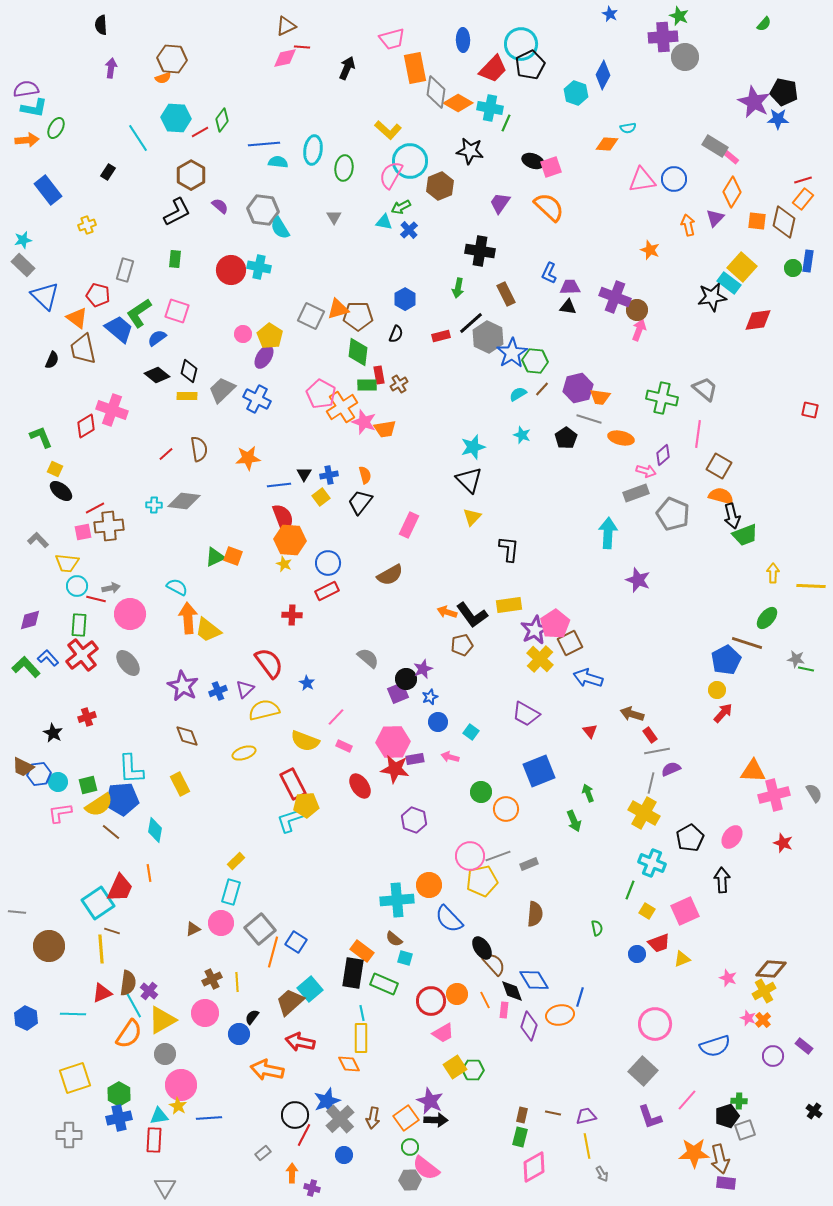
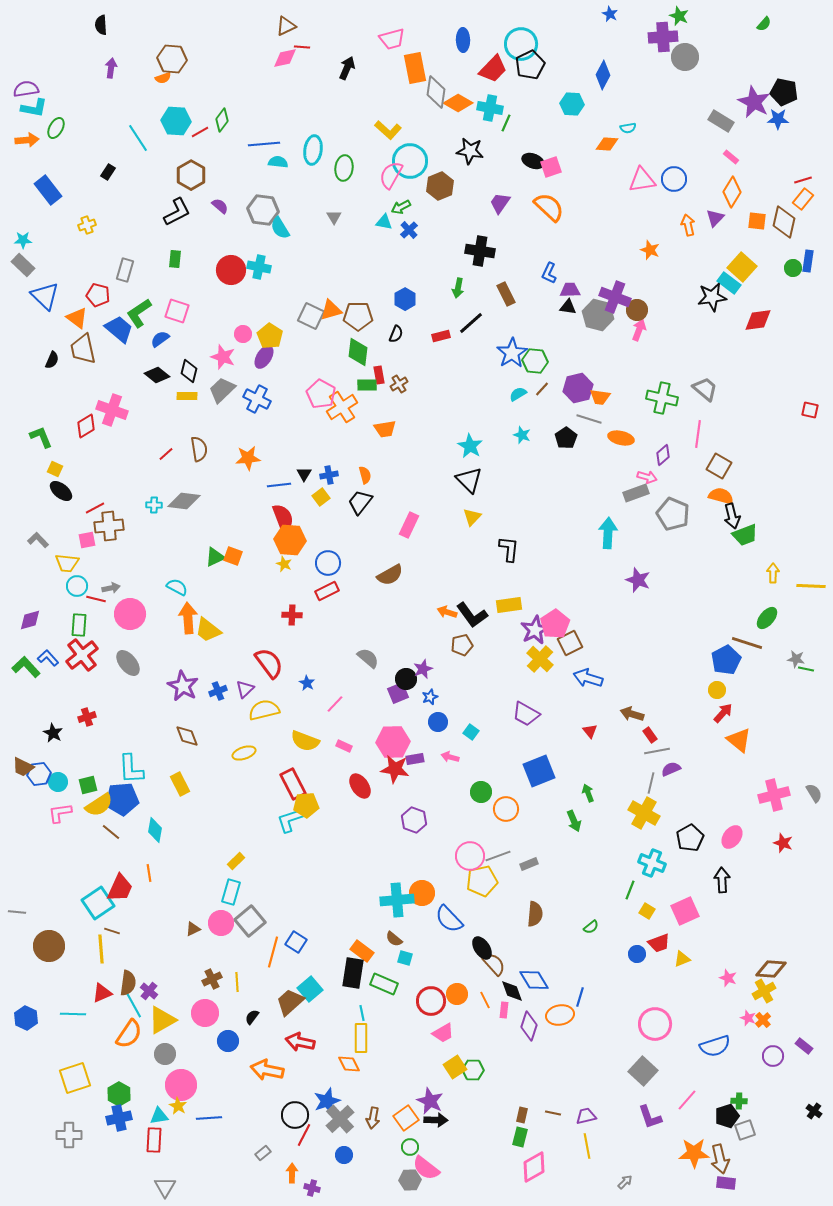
cyan hexagon at (576, 93): moved 4 px left, 11 px down; rotated 15 degrees counterclockwise
cyan hexagon at (176, 118): moved 3 px down
gray rectangle at (715, 146): moved 6 px right, 25 px up
cyan star at (23, 240): rotated 12 degrees clockwise
purple trapezoid at (570, 287): moved 3 px down
orange triangle at (338, 309): moved 7 px left, 1 px down
gray hexagon at (488, 337): moved 110 px right, 22 px up; rotated 12 degrees counterclockwise
blue semicircle at (157, 338): moved 3 px right, 1 px down
pink star at (364, 422): moved 141 px left, 65 px up
cyan star at (473, 447): moved 3 px left, 1 px up; rotated 25 degrees counterclockwise
pink arrow at (646, 471): moved 1 px right, 6 px down
pink square at (83, 532): moved 4 px right, 8 px down
pink line at (336, 717): moved 1 px left, 13 px up
orange triangle at (753, 771): moved 14 px left, 31 px up; rotated 36 degrees clockwise
orange circle at (429, 885): moved 7 px left, 8 px down
green semicircle at (597, 928): moved 6 px left, 1 px up; rotated 63 degrees clockwise
gray square at (260, 929): moved 10 px left, 8 px up
blue circle at (239, 1034): moved 11 px left, 7 px down
gray arrow at (602, 1174): moved 23 px right, 8 px down; rotated 105 degrees counterclockwise
